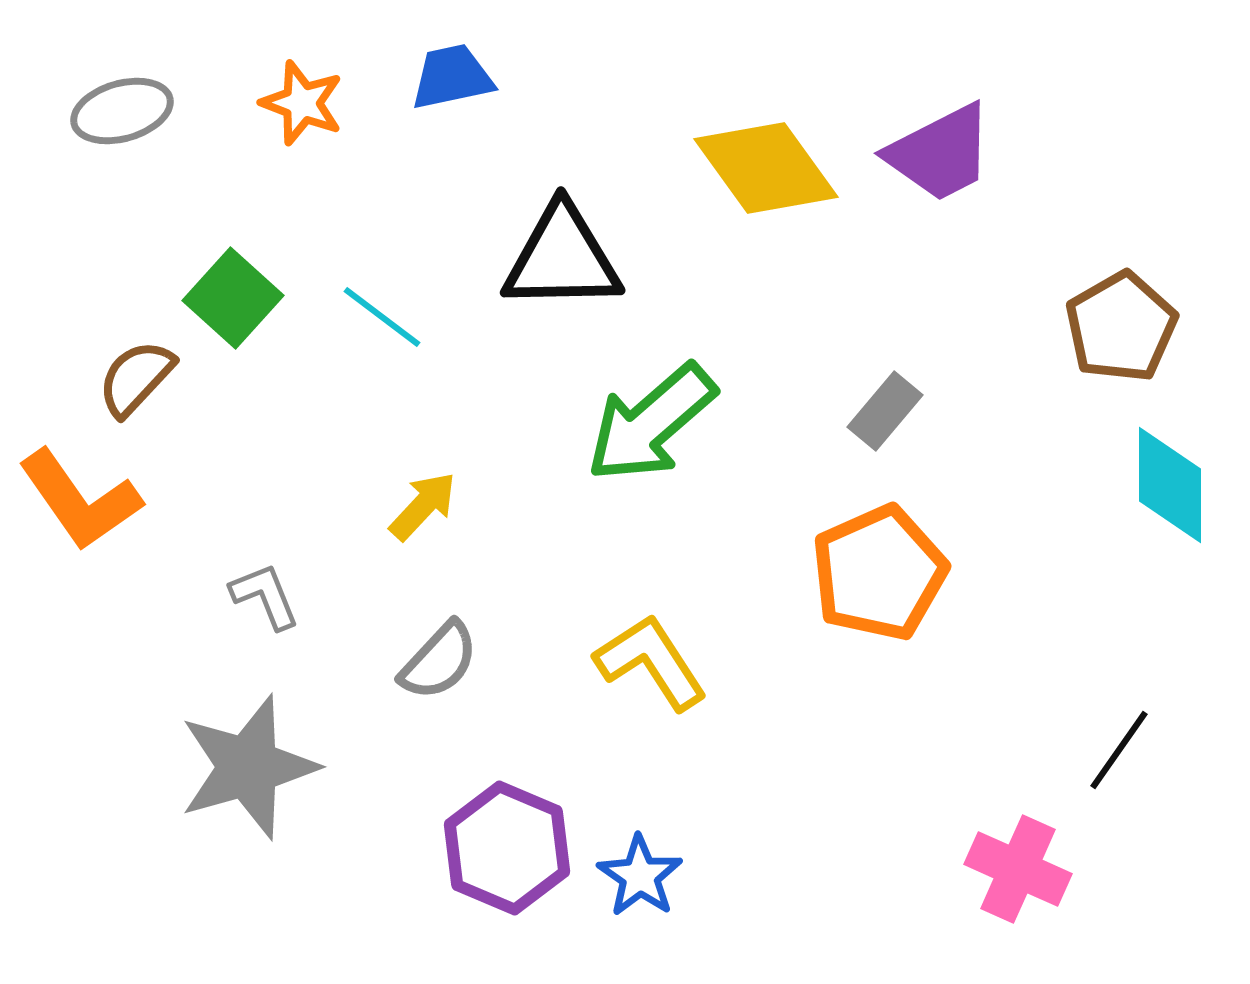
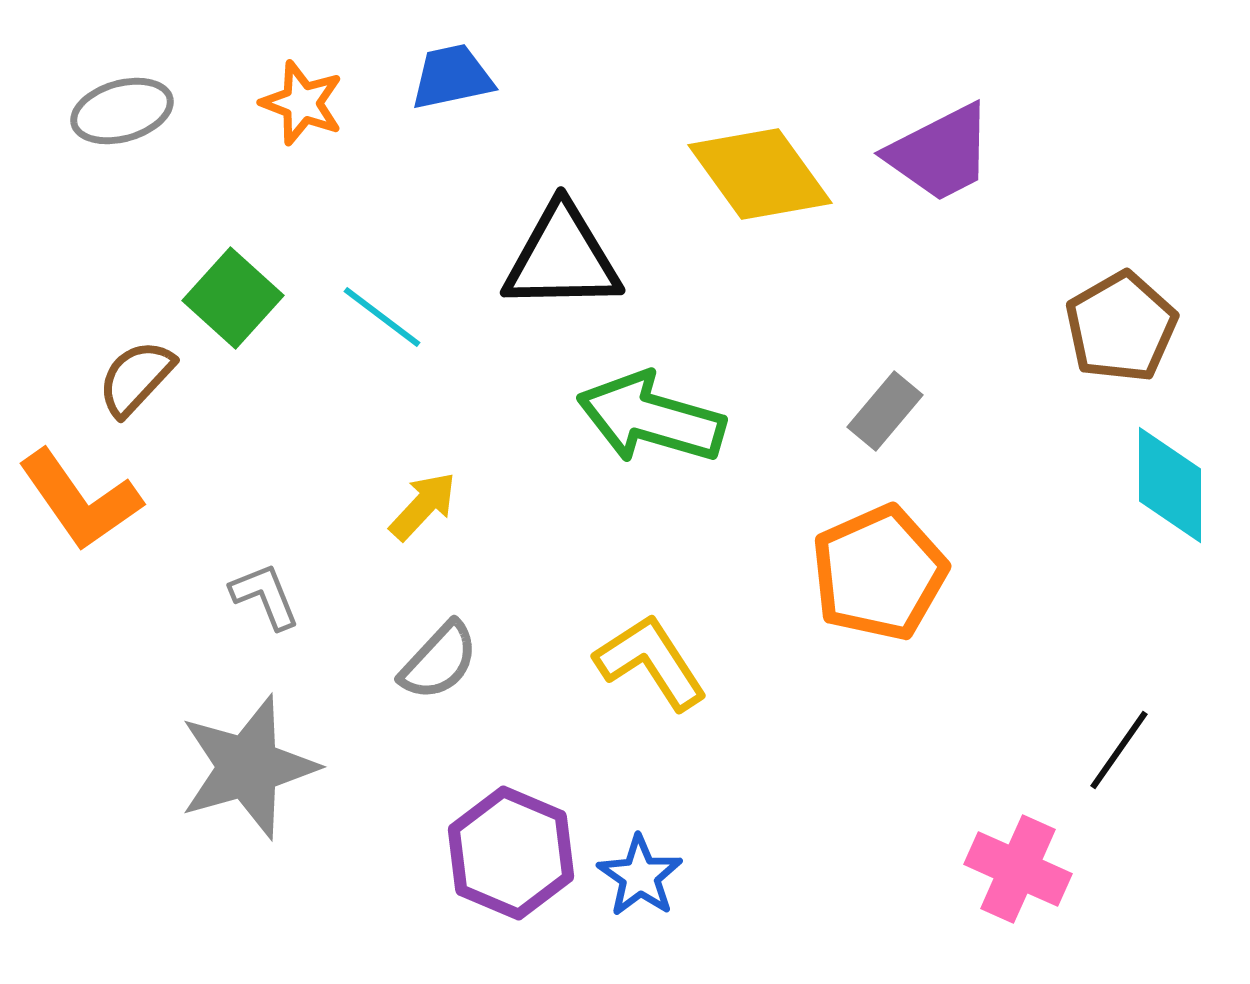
yellow diamond: moved 6 px left, 6 px down
green arrow: moved 5 px up; rotated 57 degrees clockwise
purple hexagon: moved 4 px right, 5 px down
